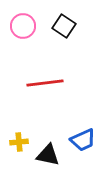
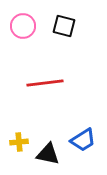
black square: rotated 20 degrees counterclockwise
blue trapezoid: rotated 8 degrees counterclockwise
black triangle: moved 1 px up
